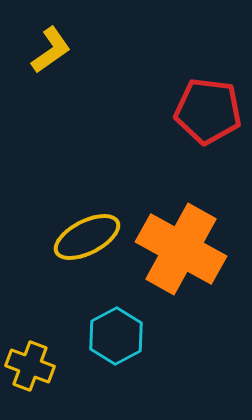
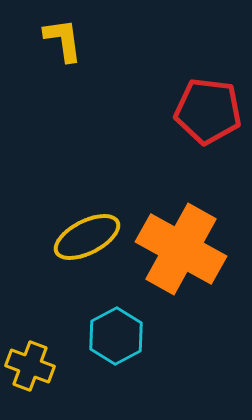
yellow L-shape: moved 12 px right, 10 px up; rotated 63 degrees counterclockwise
